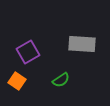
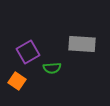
green semicircle: moved 9 px left, 12 px up; rotated 30 degrees clockwise
